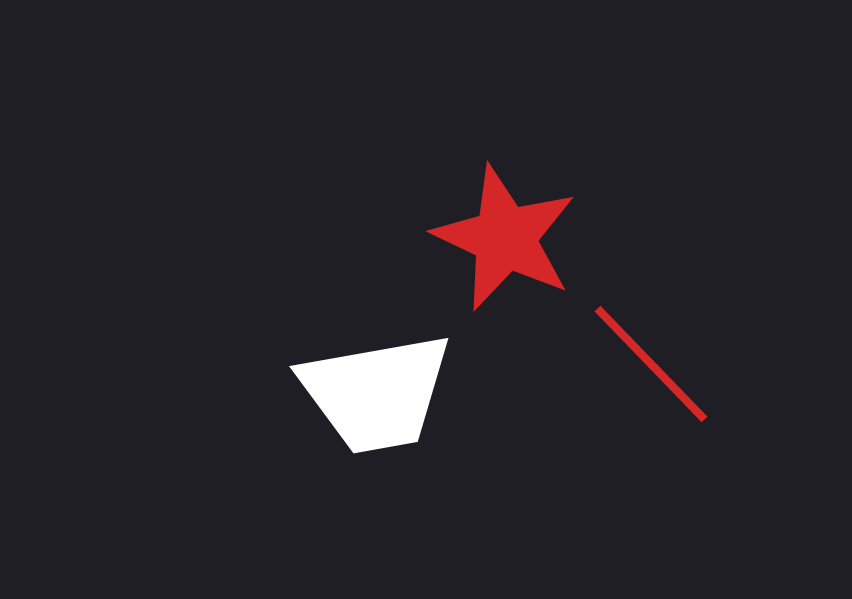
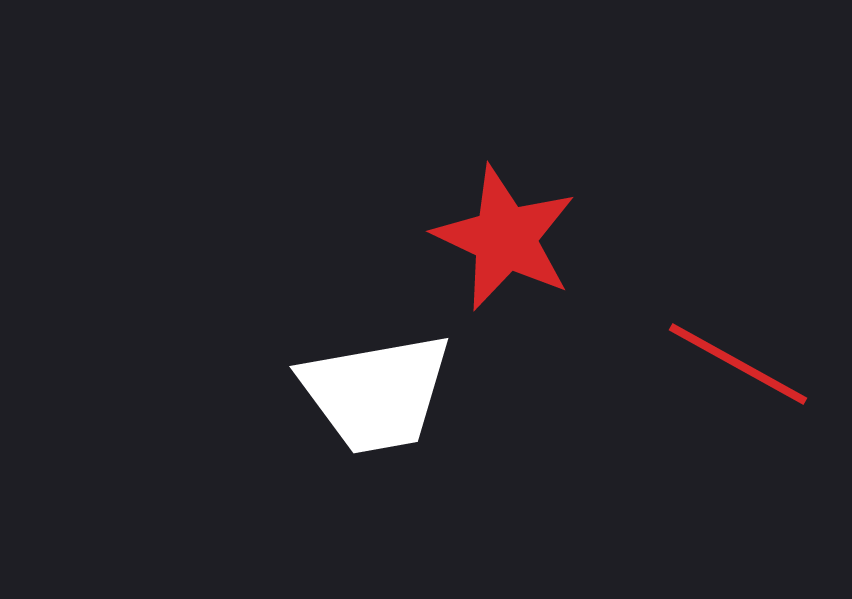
red line: moved 87 px right; rotated 17 degrees counterclockwise
